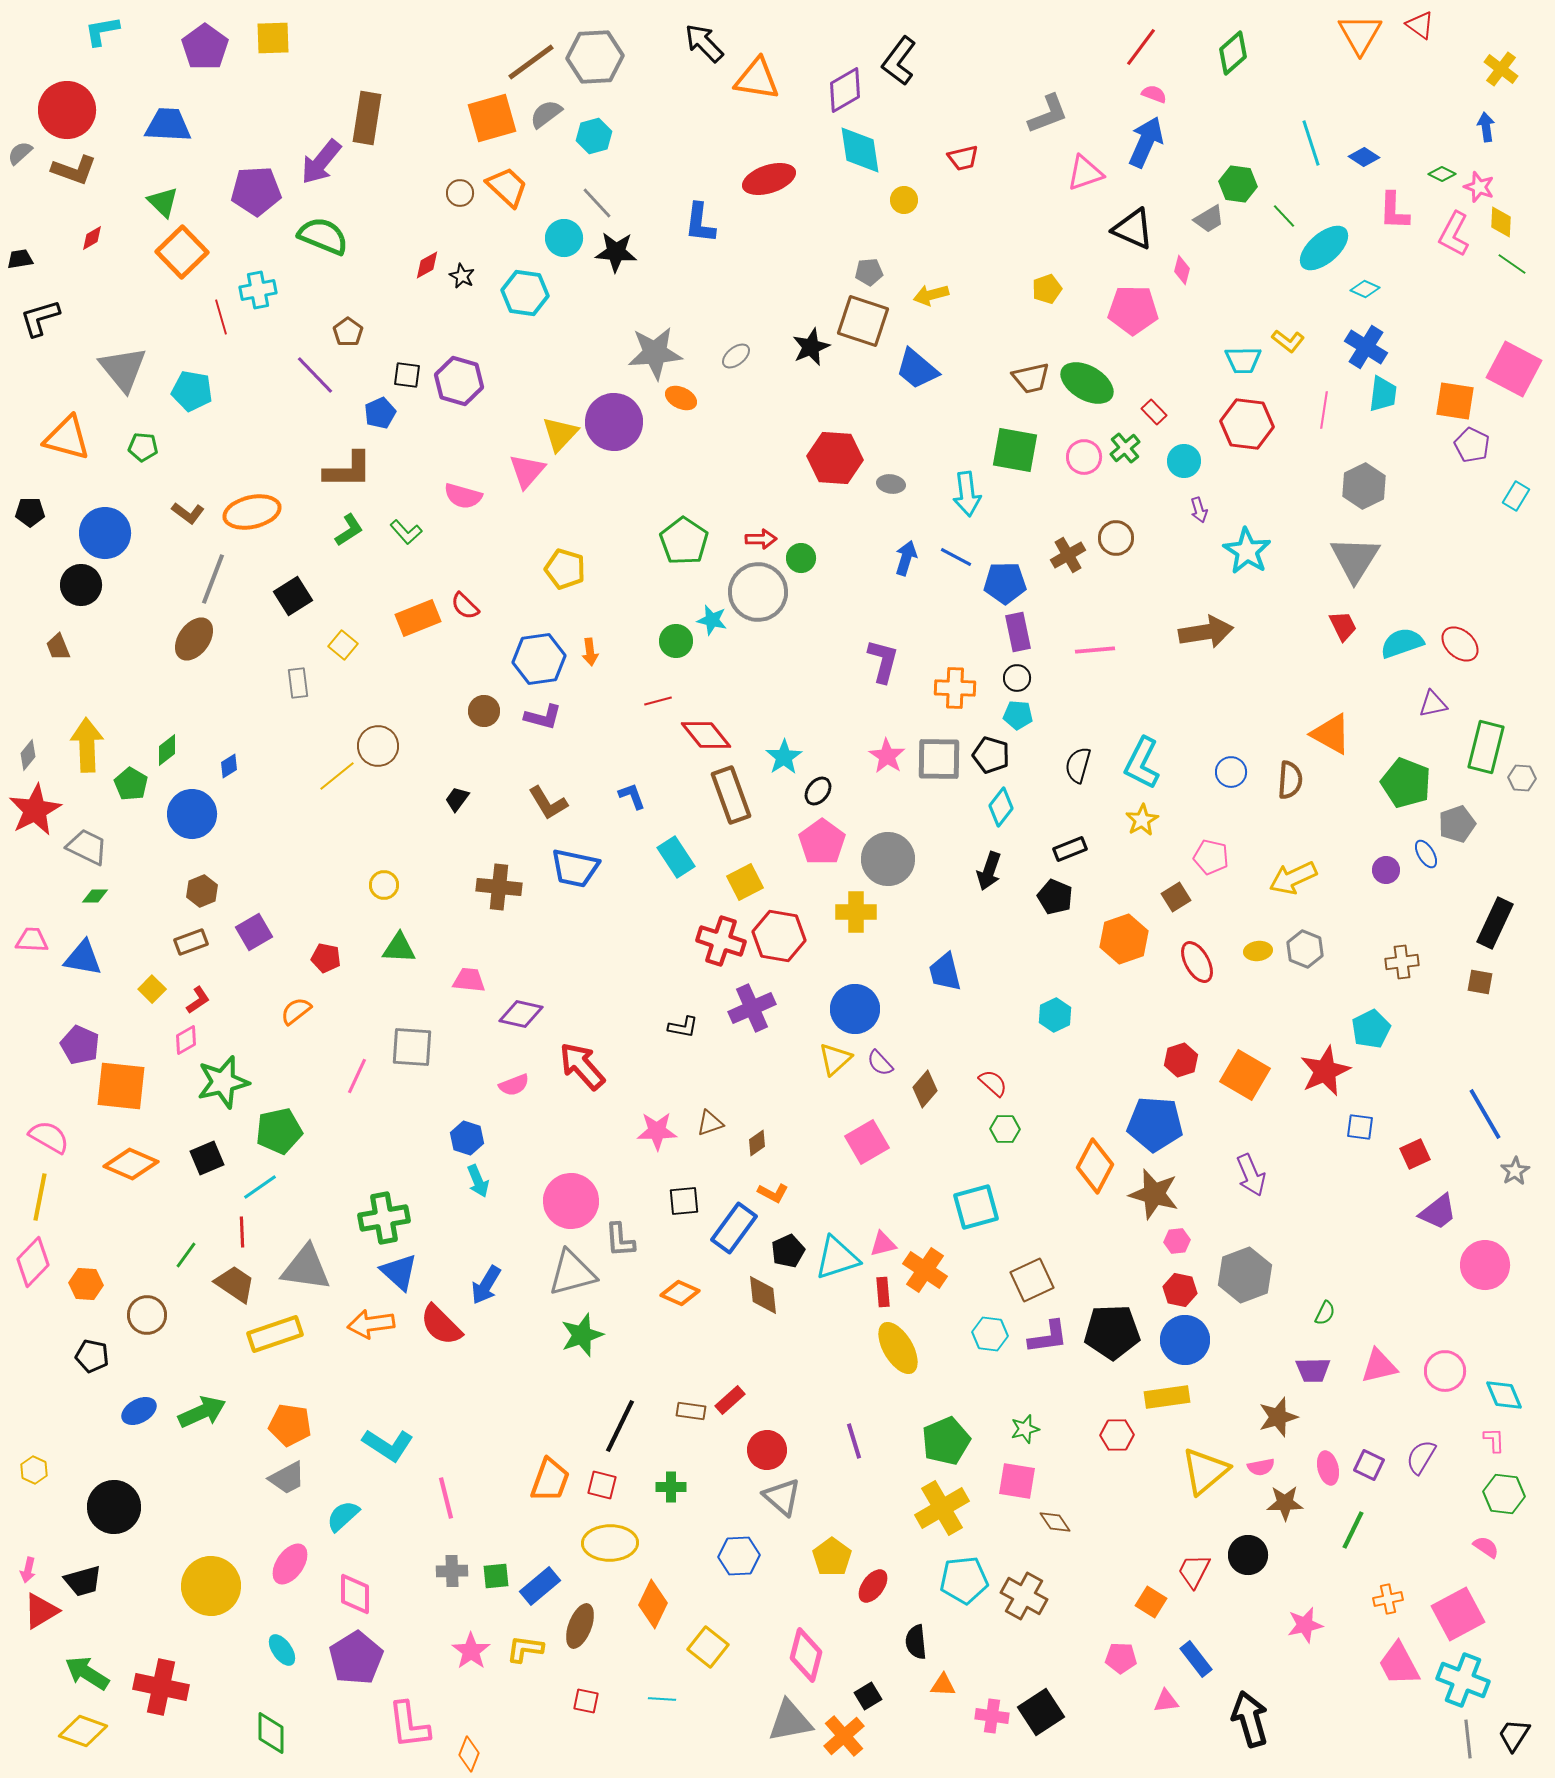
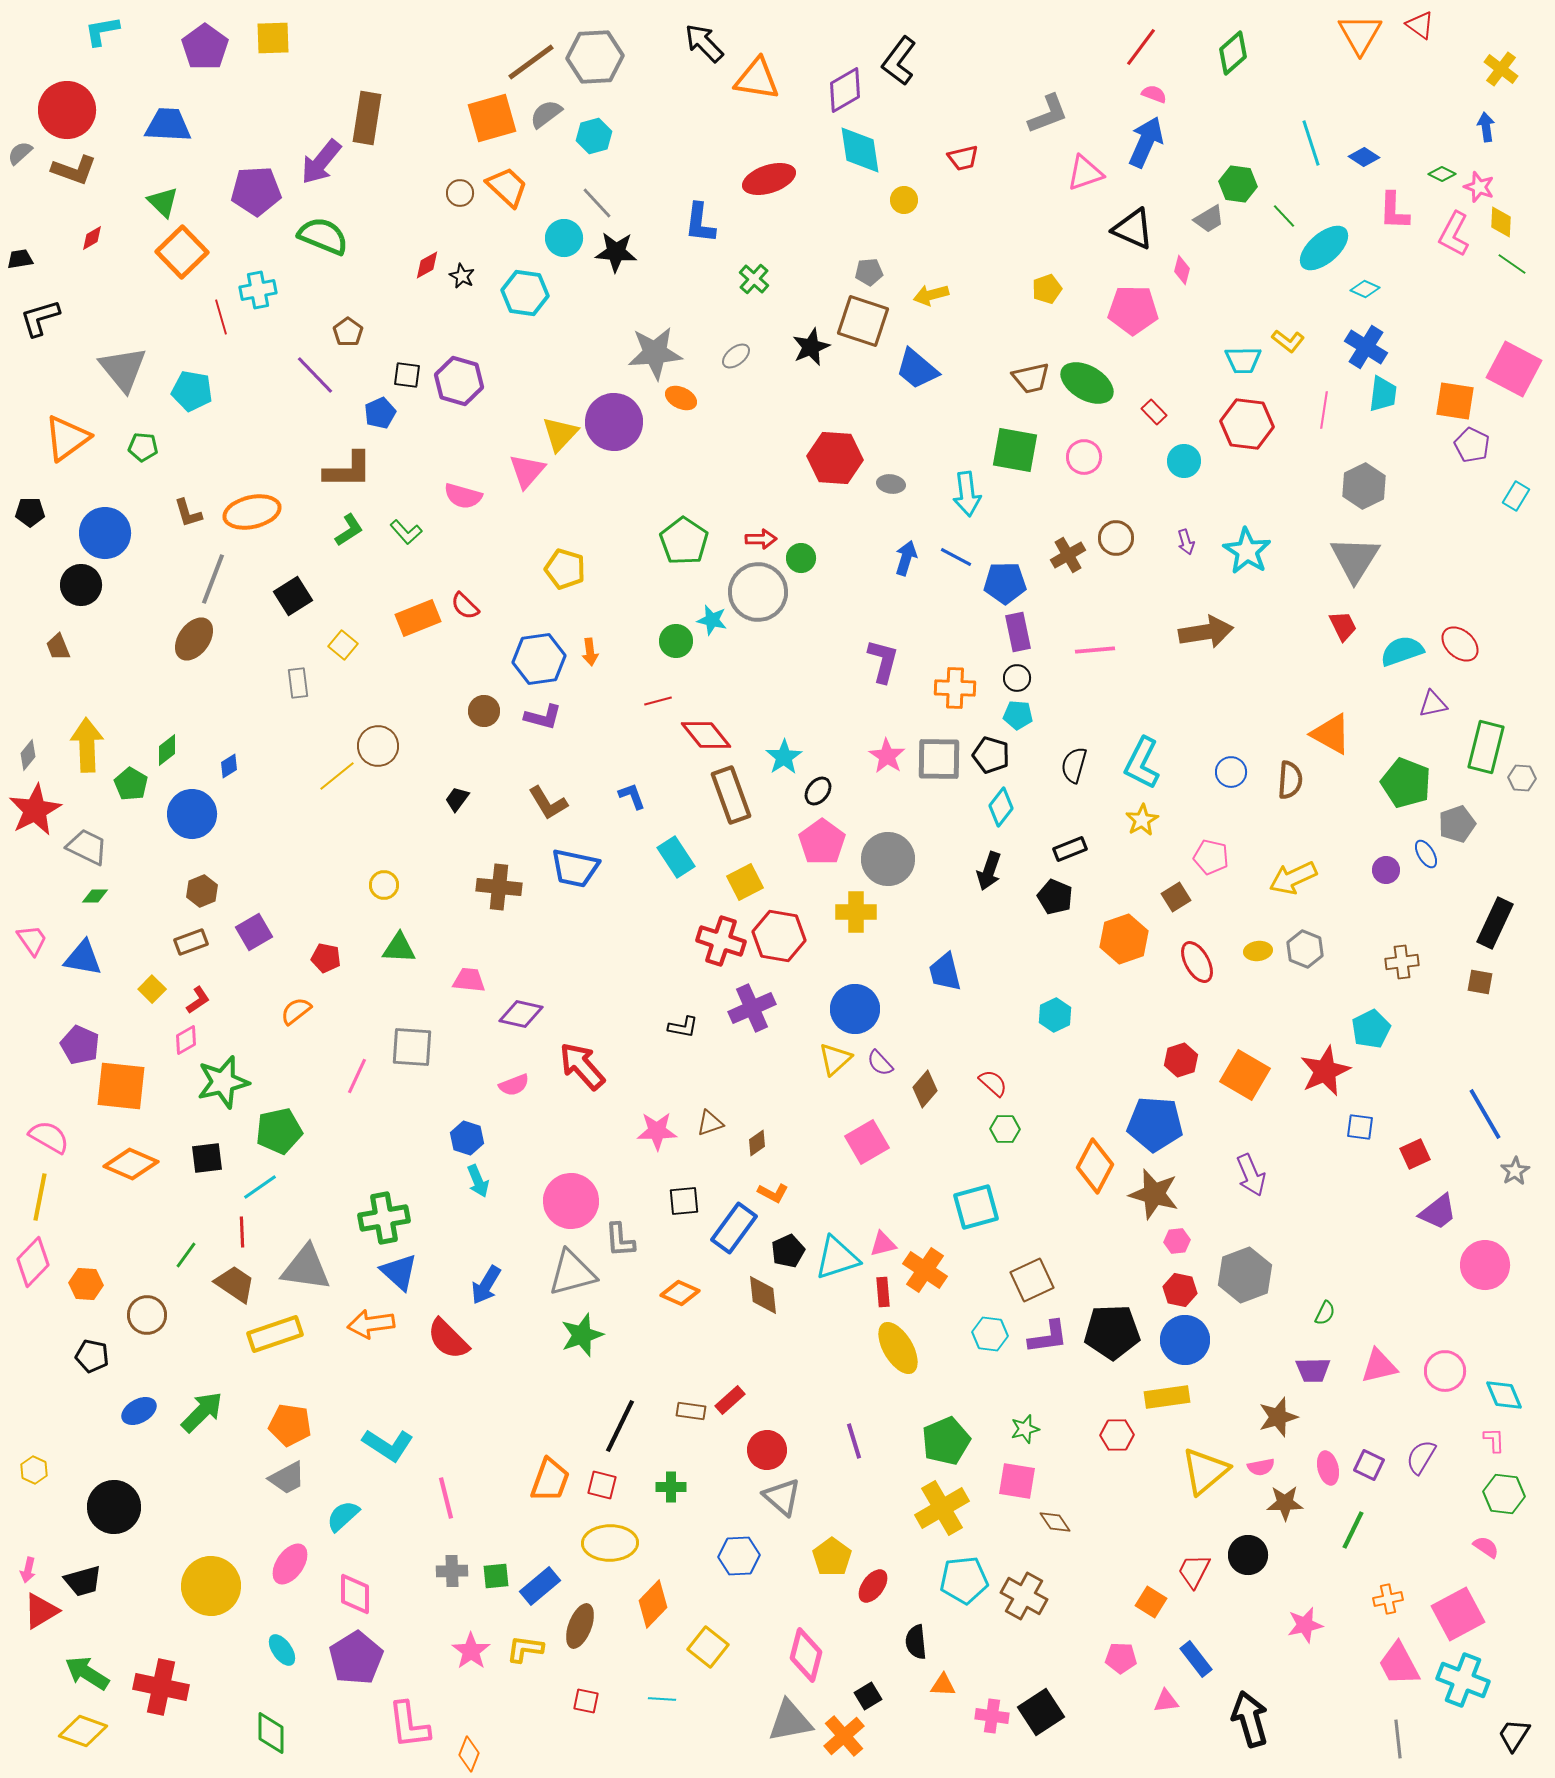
orange triangle at (67, 438): rotated 51 degrees counterclockwise
green cross at (1125, 448): moved 371 px left, 169 px up; rotated 8 degrees counterclockwise
purple arrow at (1199, 510): moved 13 px left, 32 px down
brown L-shape at (188, 513): rotated 36 degrees clockwise
cyan semicircle at (1402, 643): moved 8 px down
black semicircle at (1078, 765): moved 4 px left
pink trapezoid at (32, 940): rotated 52 degrees clockwise
black square at (207, 1158): rotated 16 degrees clockwise
red semicircle at (441, 1325): moved 7 px right, 14 px down
green arrow at (202, 1412): rotated 21 degrees counterclockwise
orange diamond at (653, 1604): rotated 18 degrees clockwise
gray line at (1468, 1739): moved 70 px left
